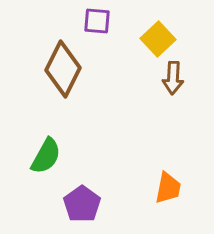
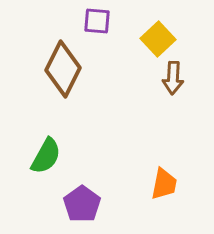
orange trapezoid: moved 4 px left, 4 px up
